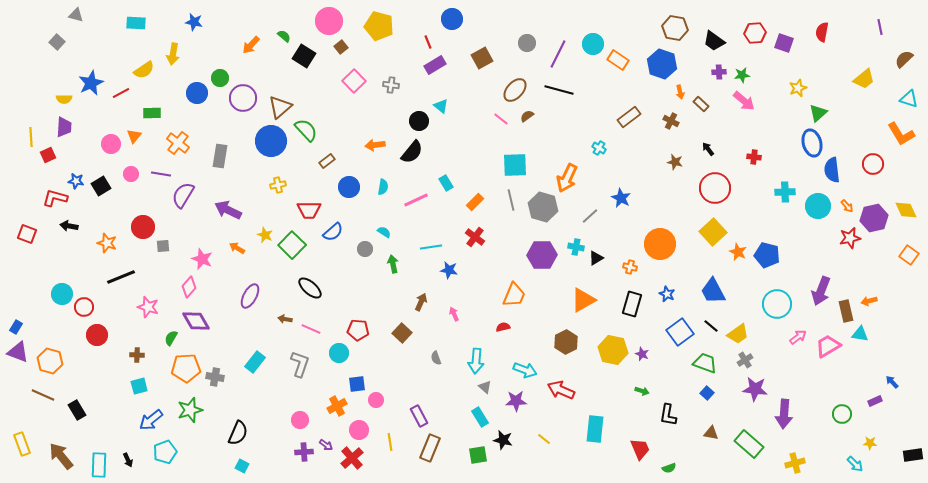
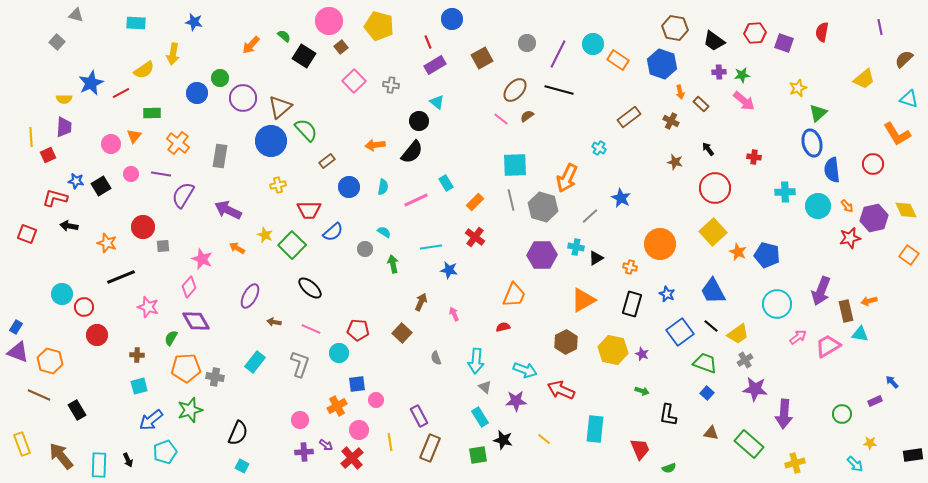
cyan triangle at (441, 106): moved 4 px left, 4 px up
orange L-shape at (901, 134): moved 4 px left
brown arrow at (285, 319): moved 11 px left, 3 px down
brown line at (43, 395): moved 4 px left
